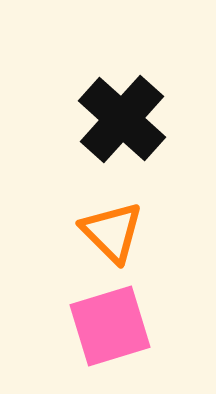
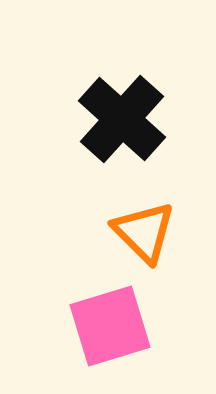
orange triangle: moved 32 px right
